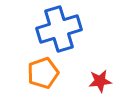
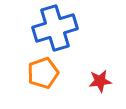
blue cross: moved 4 px left, 1 px up
